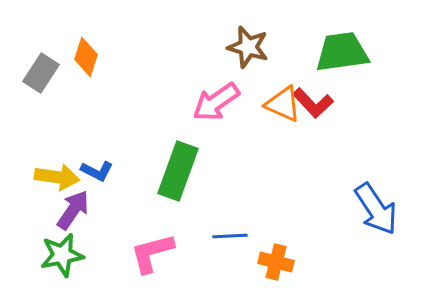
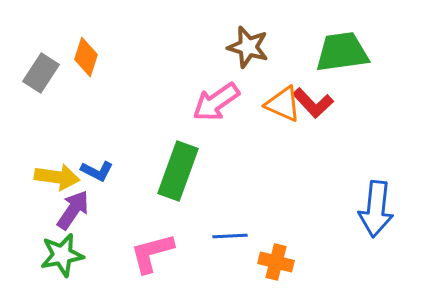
blue arrow: rotated 40 degrees clockwise
